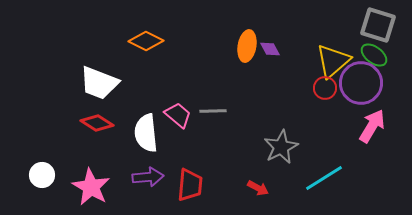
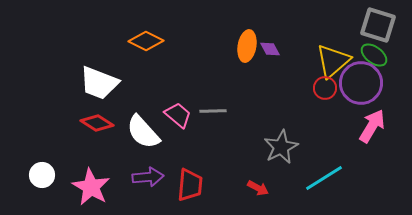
white semicircle: moved 3 px left, 1 px up; rotated 36 degrees counterclockwise
